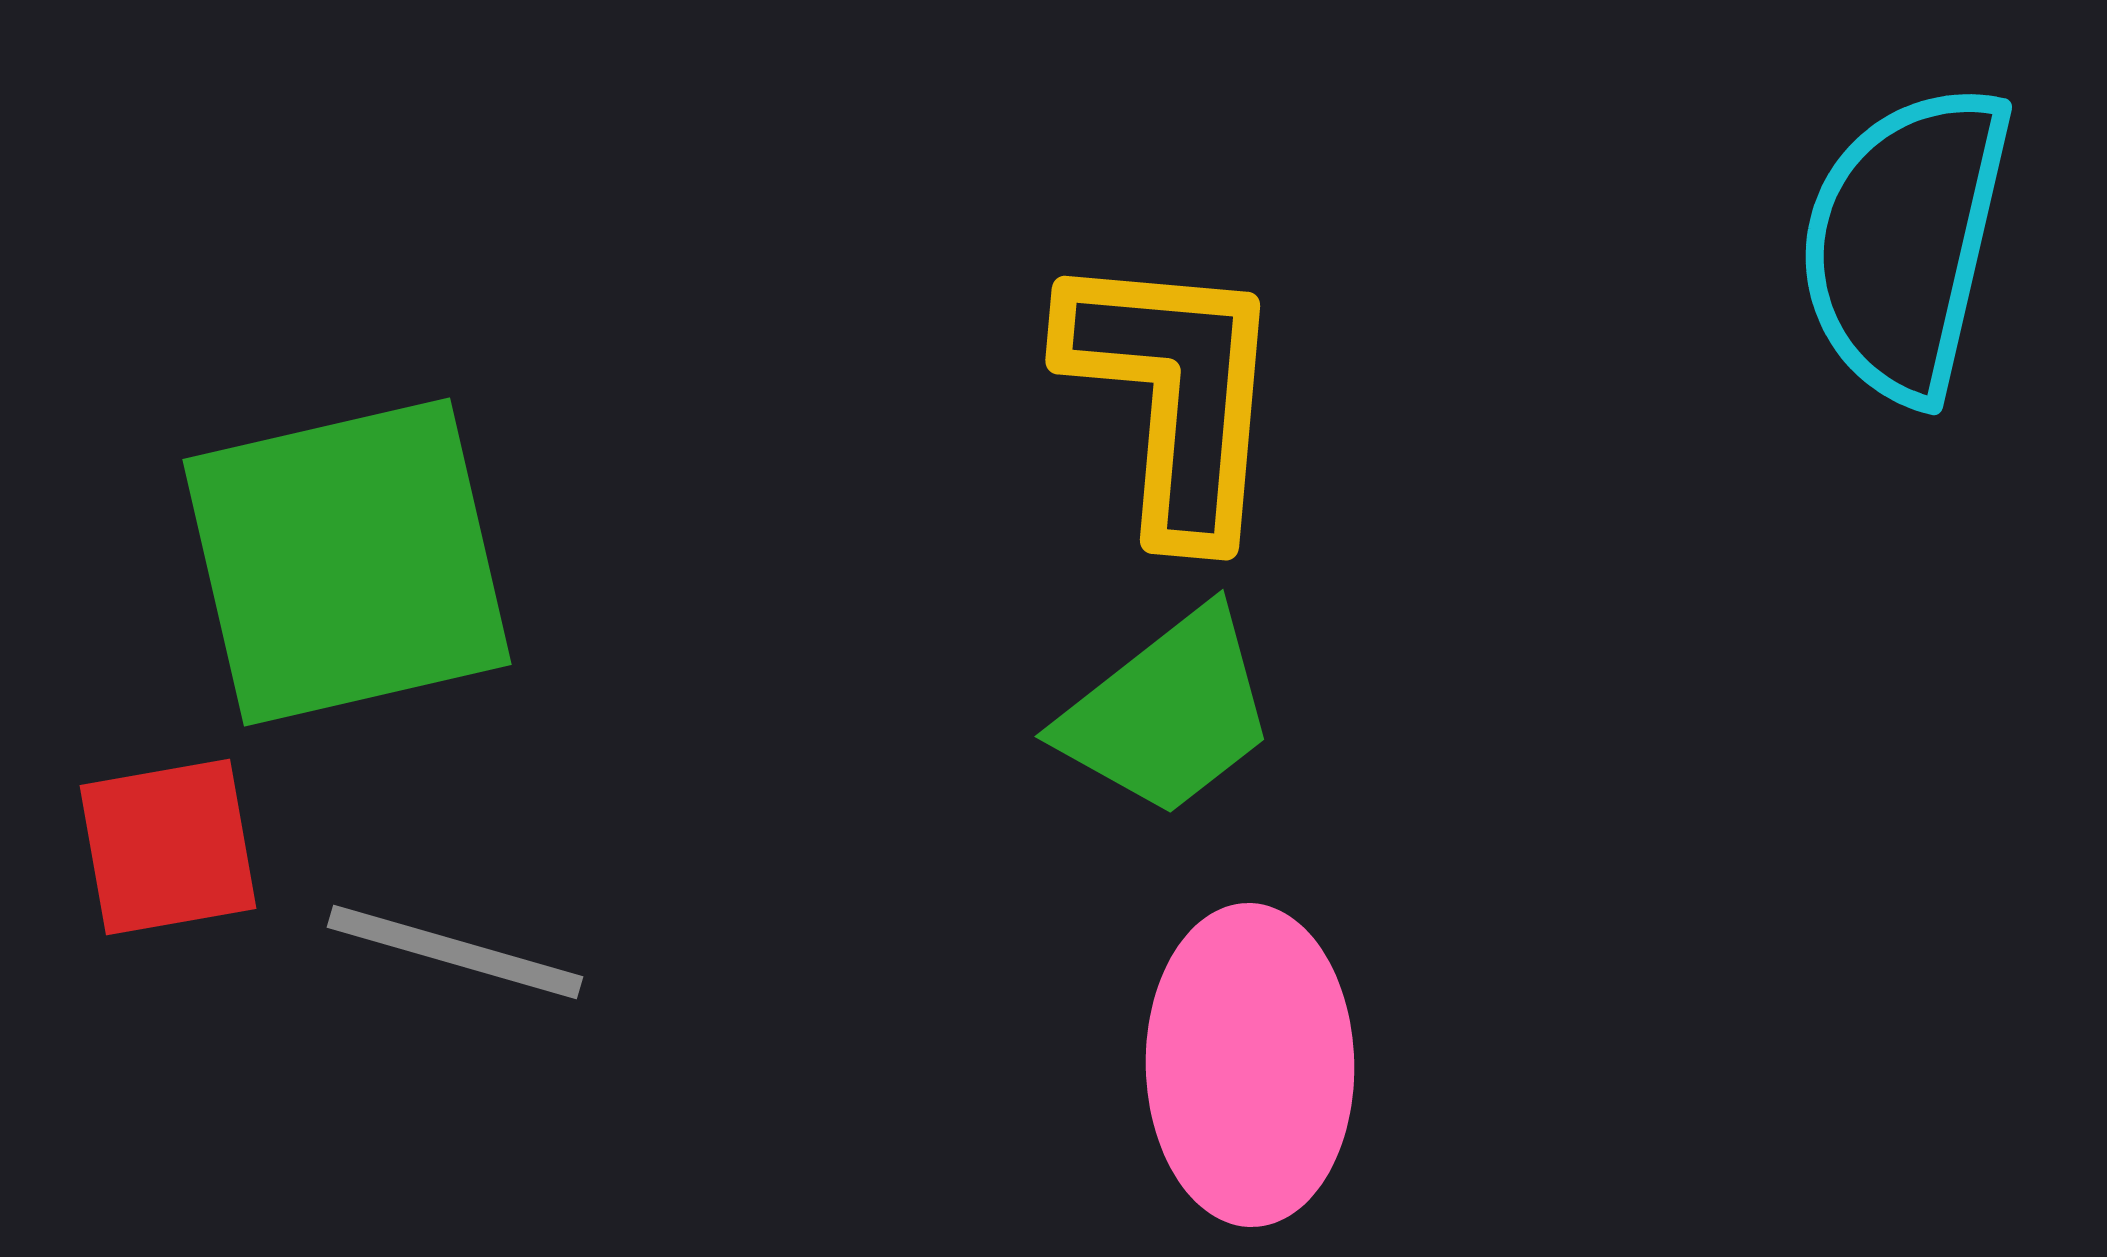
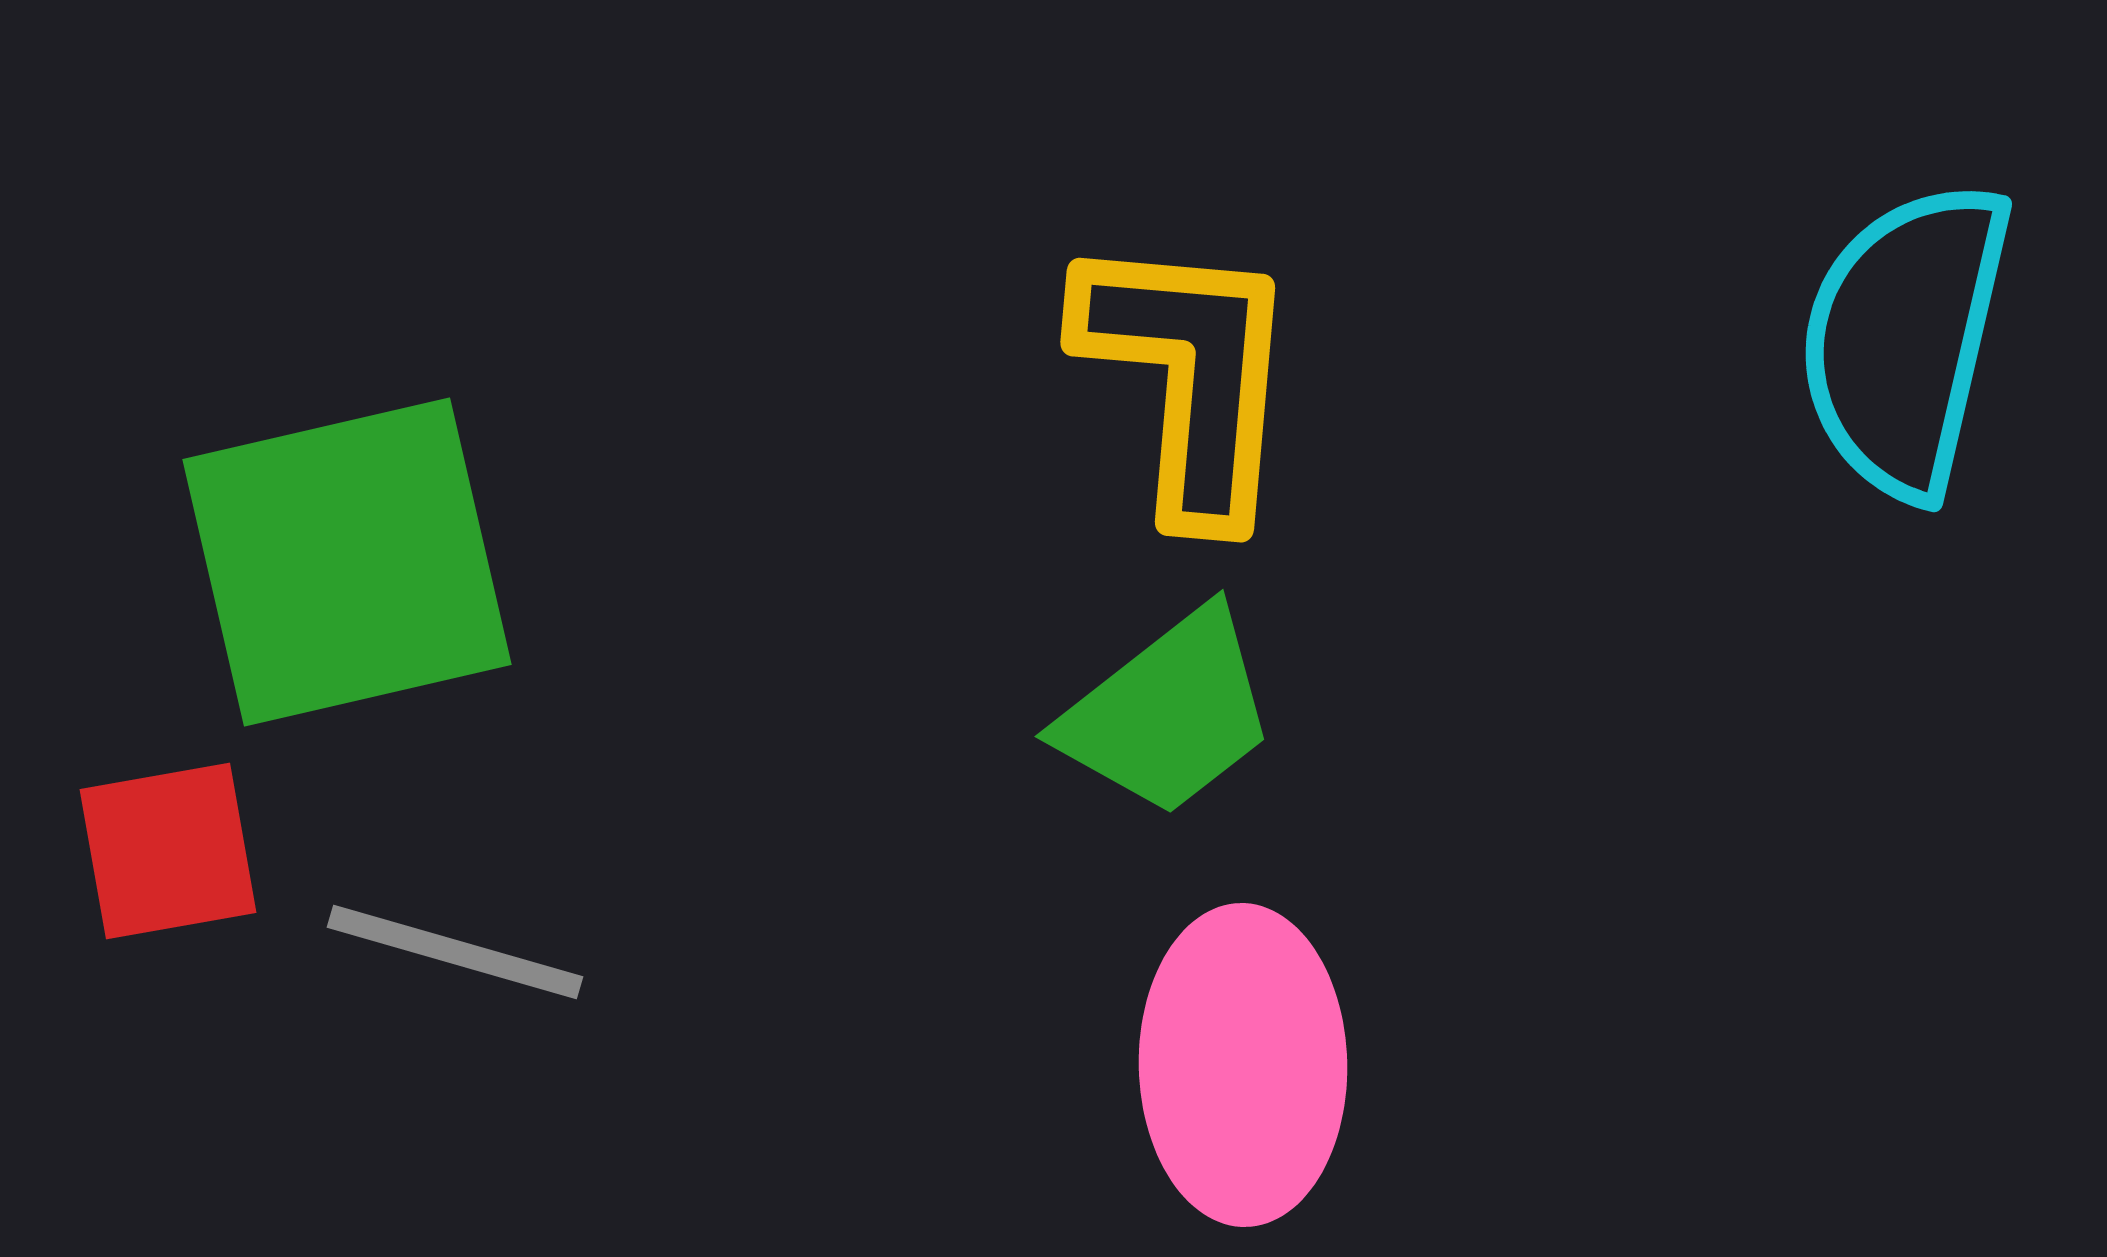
cyan semicircle: moved 97 px down
yellow L-shape: moved 15 px right, 18 px up
red square: moved 4 px down
pink ellipse: moved 7 px left
